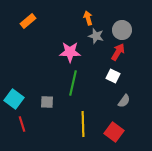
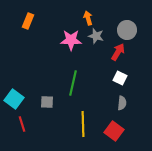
orange rectangle: rotated 28 degrees counterclockwise
gray circle: moved 5 px right
pink star: moved 1 px right, 12 px up
white square: moved 7 px right, 2 px down
gray semicircle: moved 2 px left, 2 px down; rotated 32 degrees counterclockwise
red square: moved 1 px up
